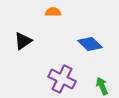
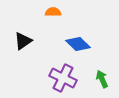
blue diamond: moved 12 px left
purple cross: moved 1 px right, 1 px up
green arrow: moved 7 px up
